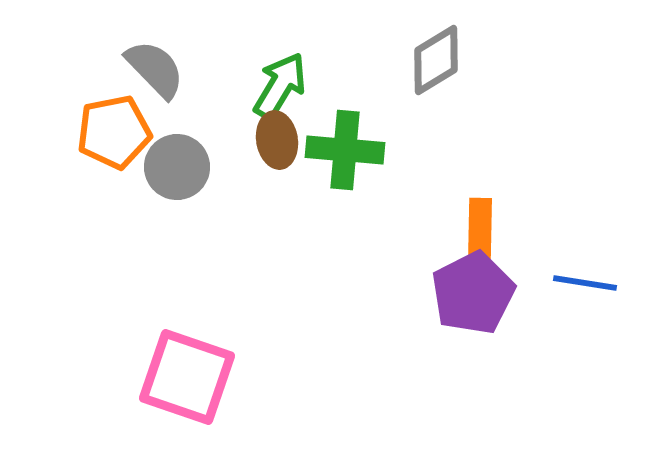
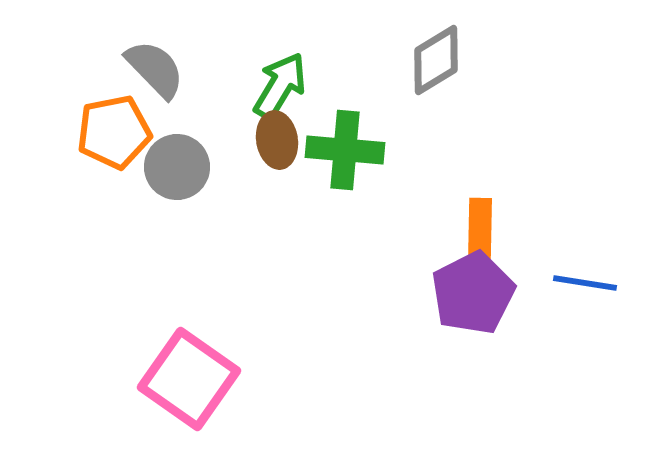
pink square: moved 2 px right, 2 px down; rotated 16 degrees clockwise
